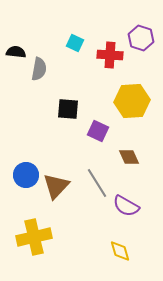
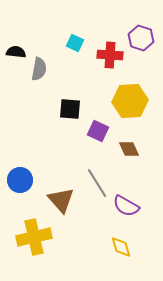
yellow hexagon: moved 2 px left
black square: moved 2 px right
brown diamond: moved 8 px up
blue circle: moved 6 px left, 5 px down
brown triangle: moved 5 px right, 14 px down; rotated 24 degrees counterclockwise
yellow diamond: moved 1 px right, 4 px up
